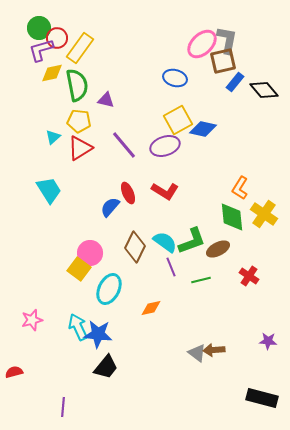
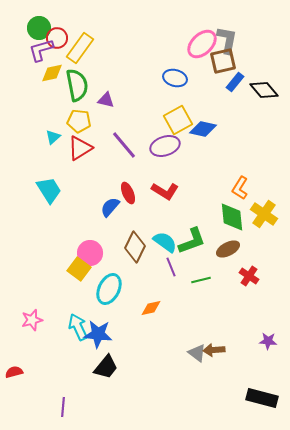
brown ellipse at (218, 249): moved 10 px right
